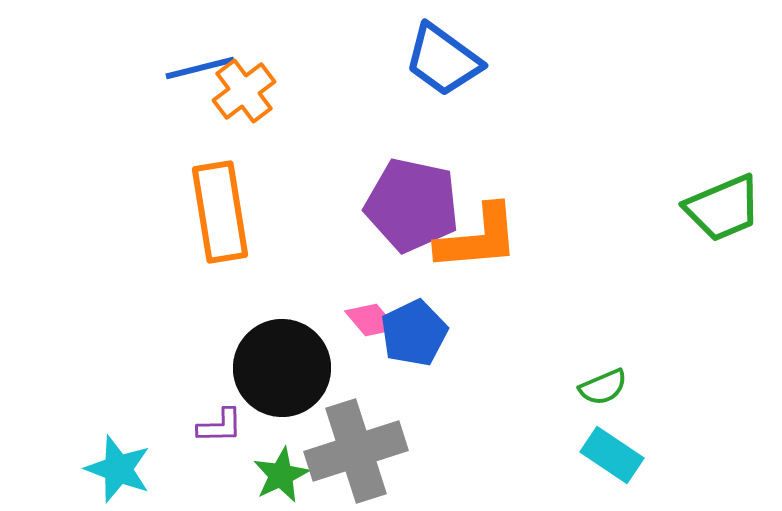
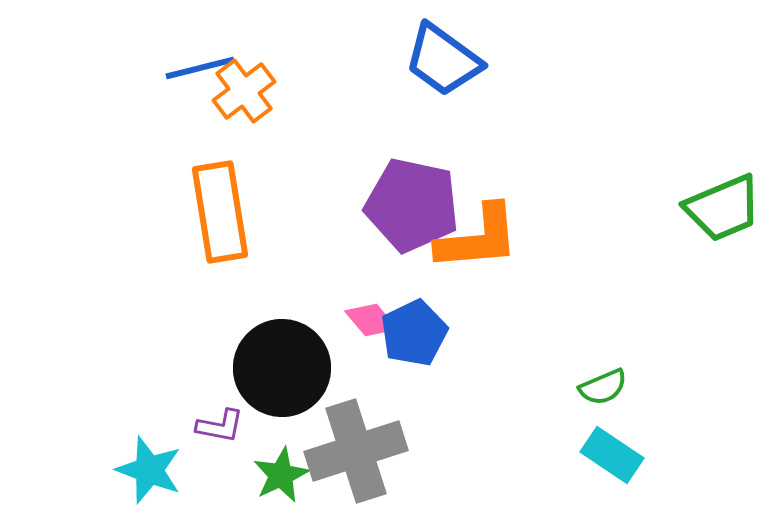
purple L-shape: rotated 12 degrees clockwise
cyan star: moved 31 px right, 1 px down
